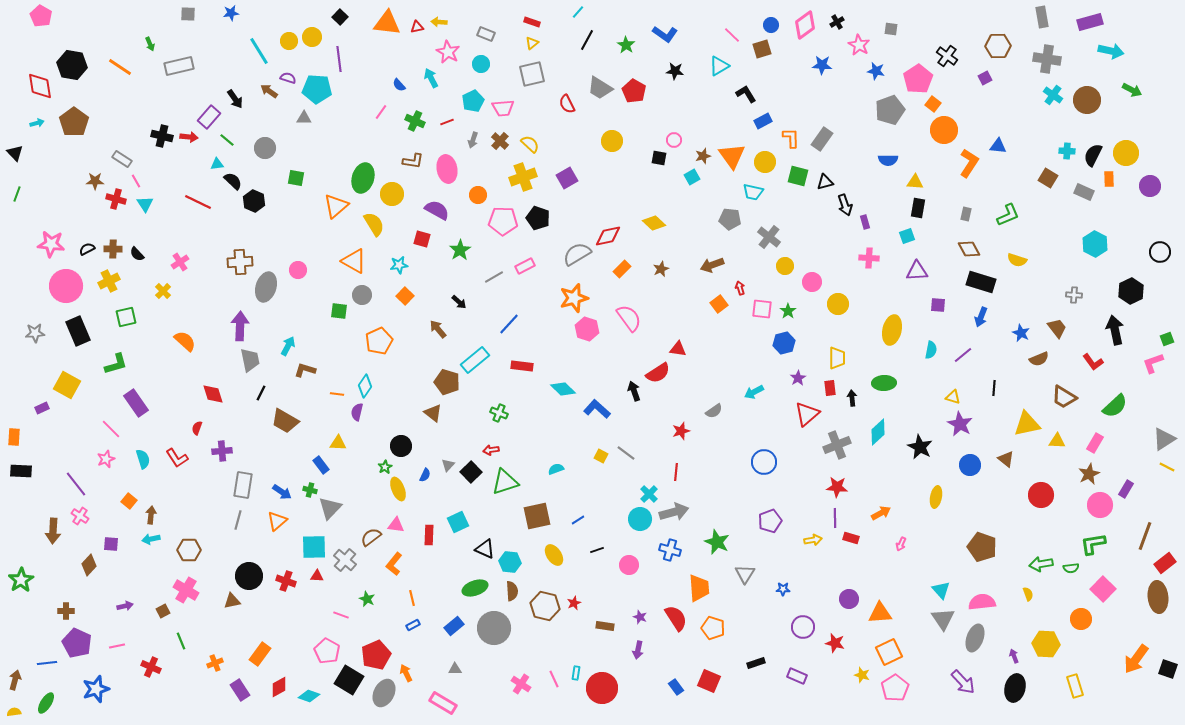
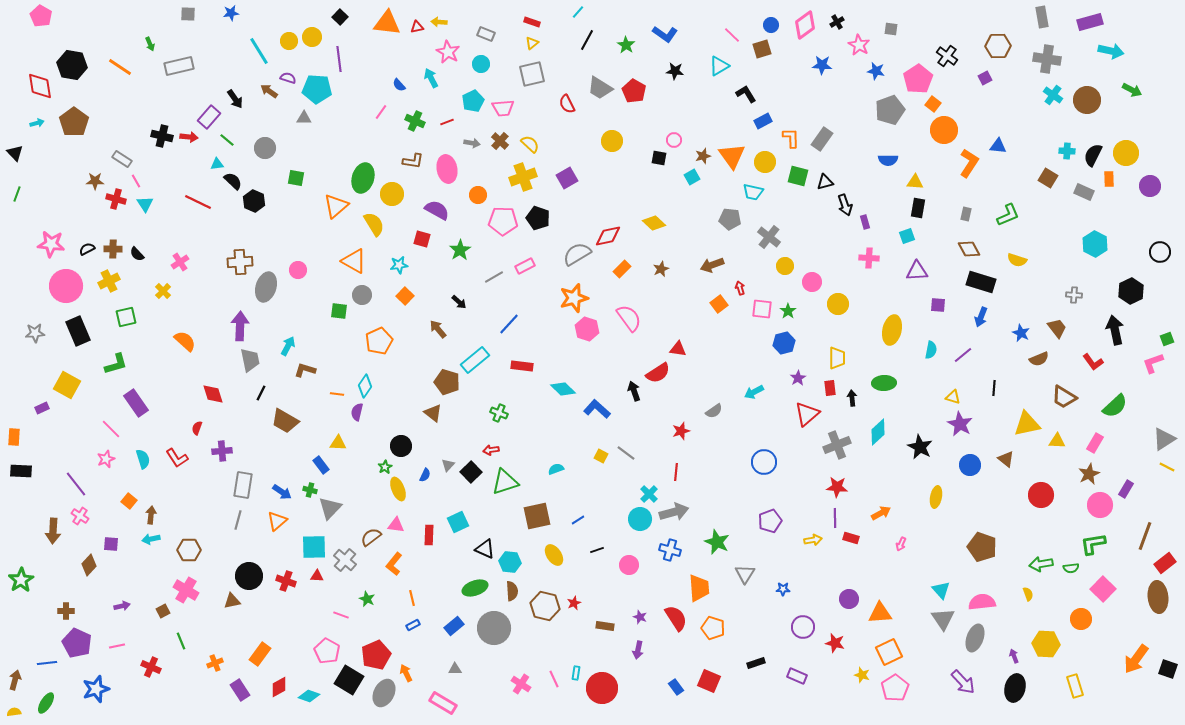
gray arrow at (473, 140): moved 1 px left, 3 px down; rotated 98 degrees counterclockwise
purple arrow at (125, 606): moved 3 px left
